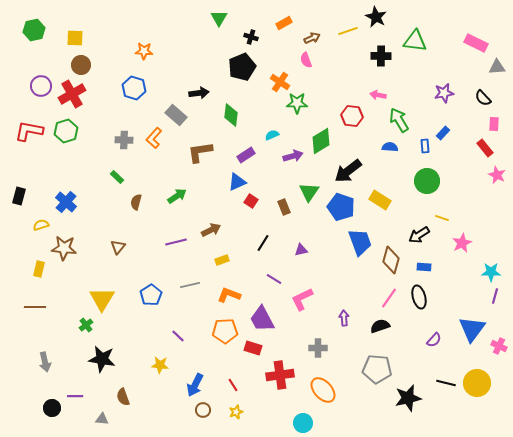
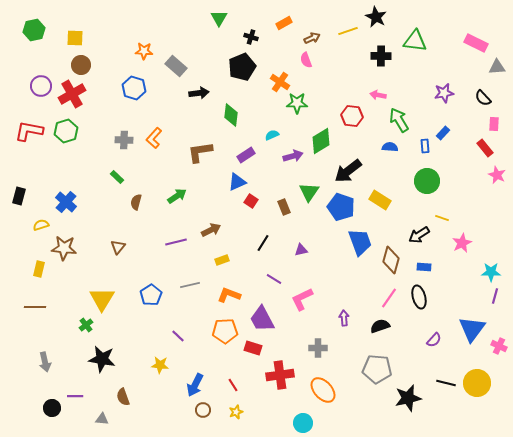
gray rectangle at (176, 115): moved 49 px up
